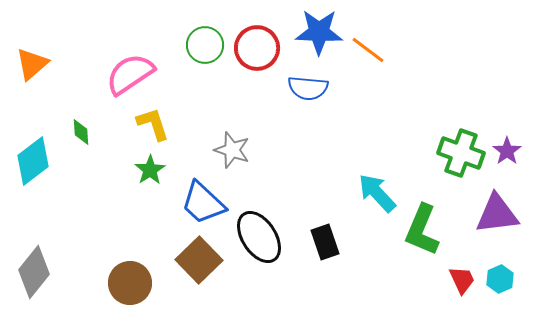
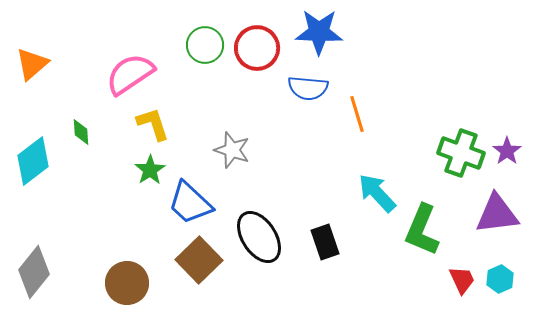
orange line: moved 11 px left, 64 px down; rotated 36 degrees clockwise
blue trapezoid: moved 13 px left
brown circle: moved 3 px left
